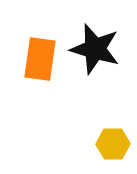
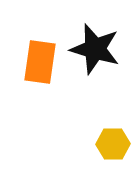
orange rectangle: moved 3 px down
